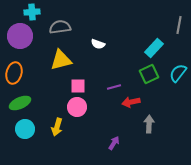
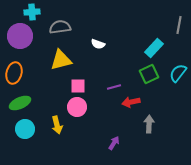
yellow arrow: moved 2 px up; rotated 30 degrees counterclockwise
